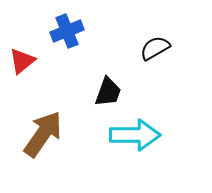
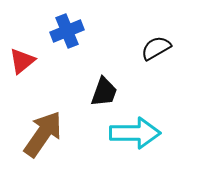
black semicircle: moved 1 px right
black trapezoid: moved 4 px left
cyan arrow: moved 2 px up
